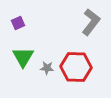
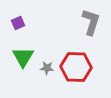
gray L-shape: rotated 20 degrees counterclockwise
